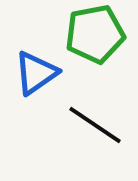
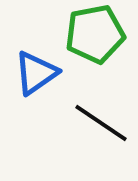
black line: moved 6 px right, 2 px up
